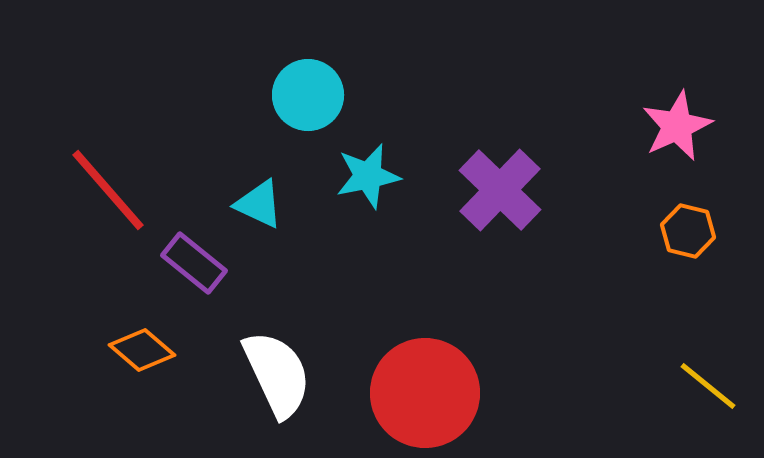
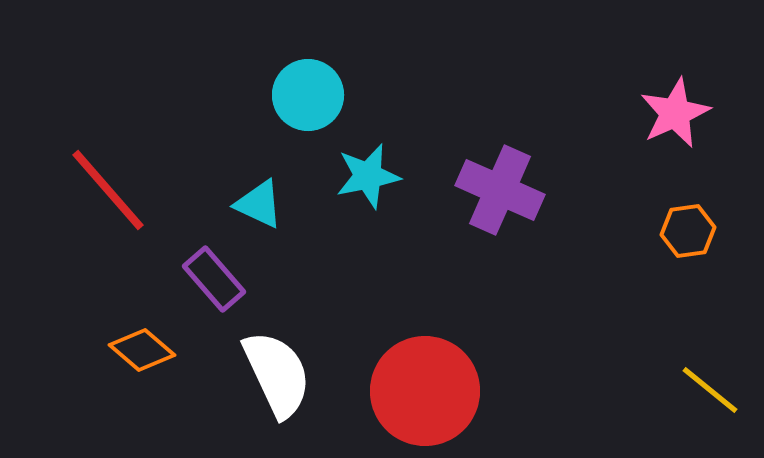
pink star: moved 2 px left, 13 px up
purple cross: rotated 20 degrees counterclockwise
orange hexagon: rotated 22 degrees counterclockwise
purple rectangle: moved 20 px right, 16 px down; rotated 10 degrees clockwise
yellow line: moved 2 px right, 4 px down
red circle: moved 2 px up
